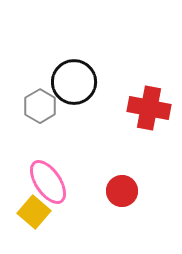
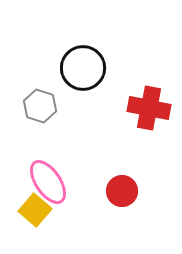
black circle: moved 9 px right, 14 px up
gray hexagon: rotated 12 degrees counterclockwise
yellow square: moved 1 px right, 2 px up
